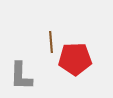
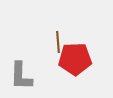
brown line: moved 7 px right
